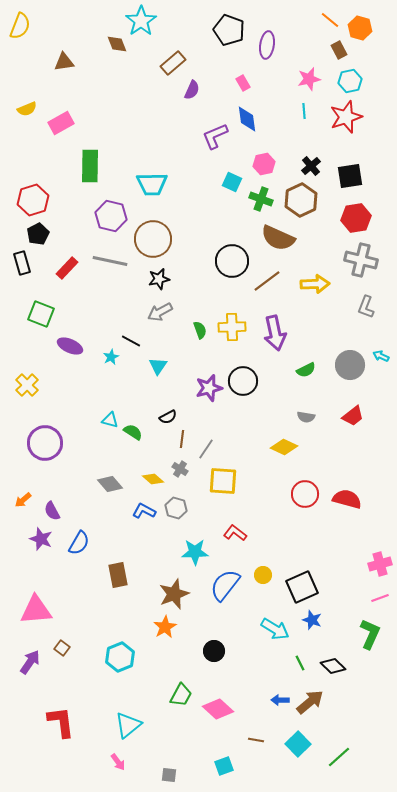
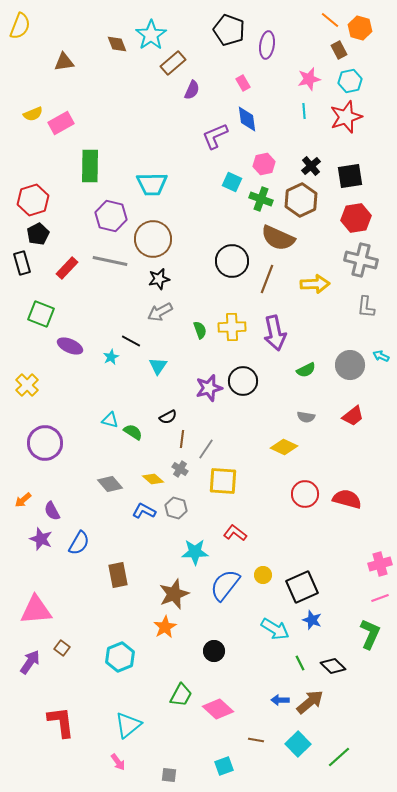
cyan star at (141, 21): moved 10 px right, 14 px down
yellow semicircle at (27, 109): moved 6 px right, 5 px down
brown line at (267, 281): moved 2 px up; rotated 32 degrees counterclockwise
gray L-shape at (366, 307): rotated 15 degrees counterclockwise
